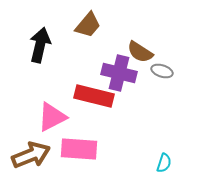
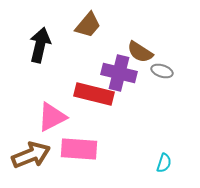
red rectangle: moved 2 px up
